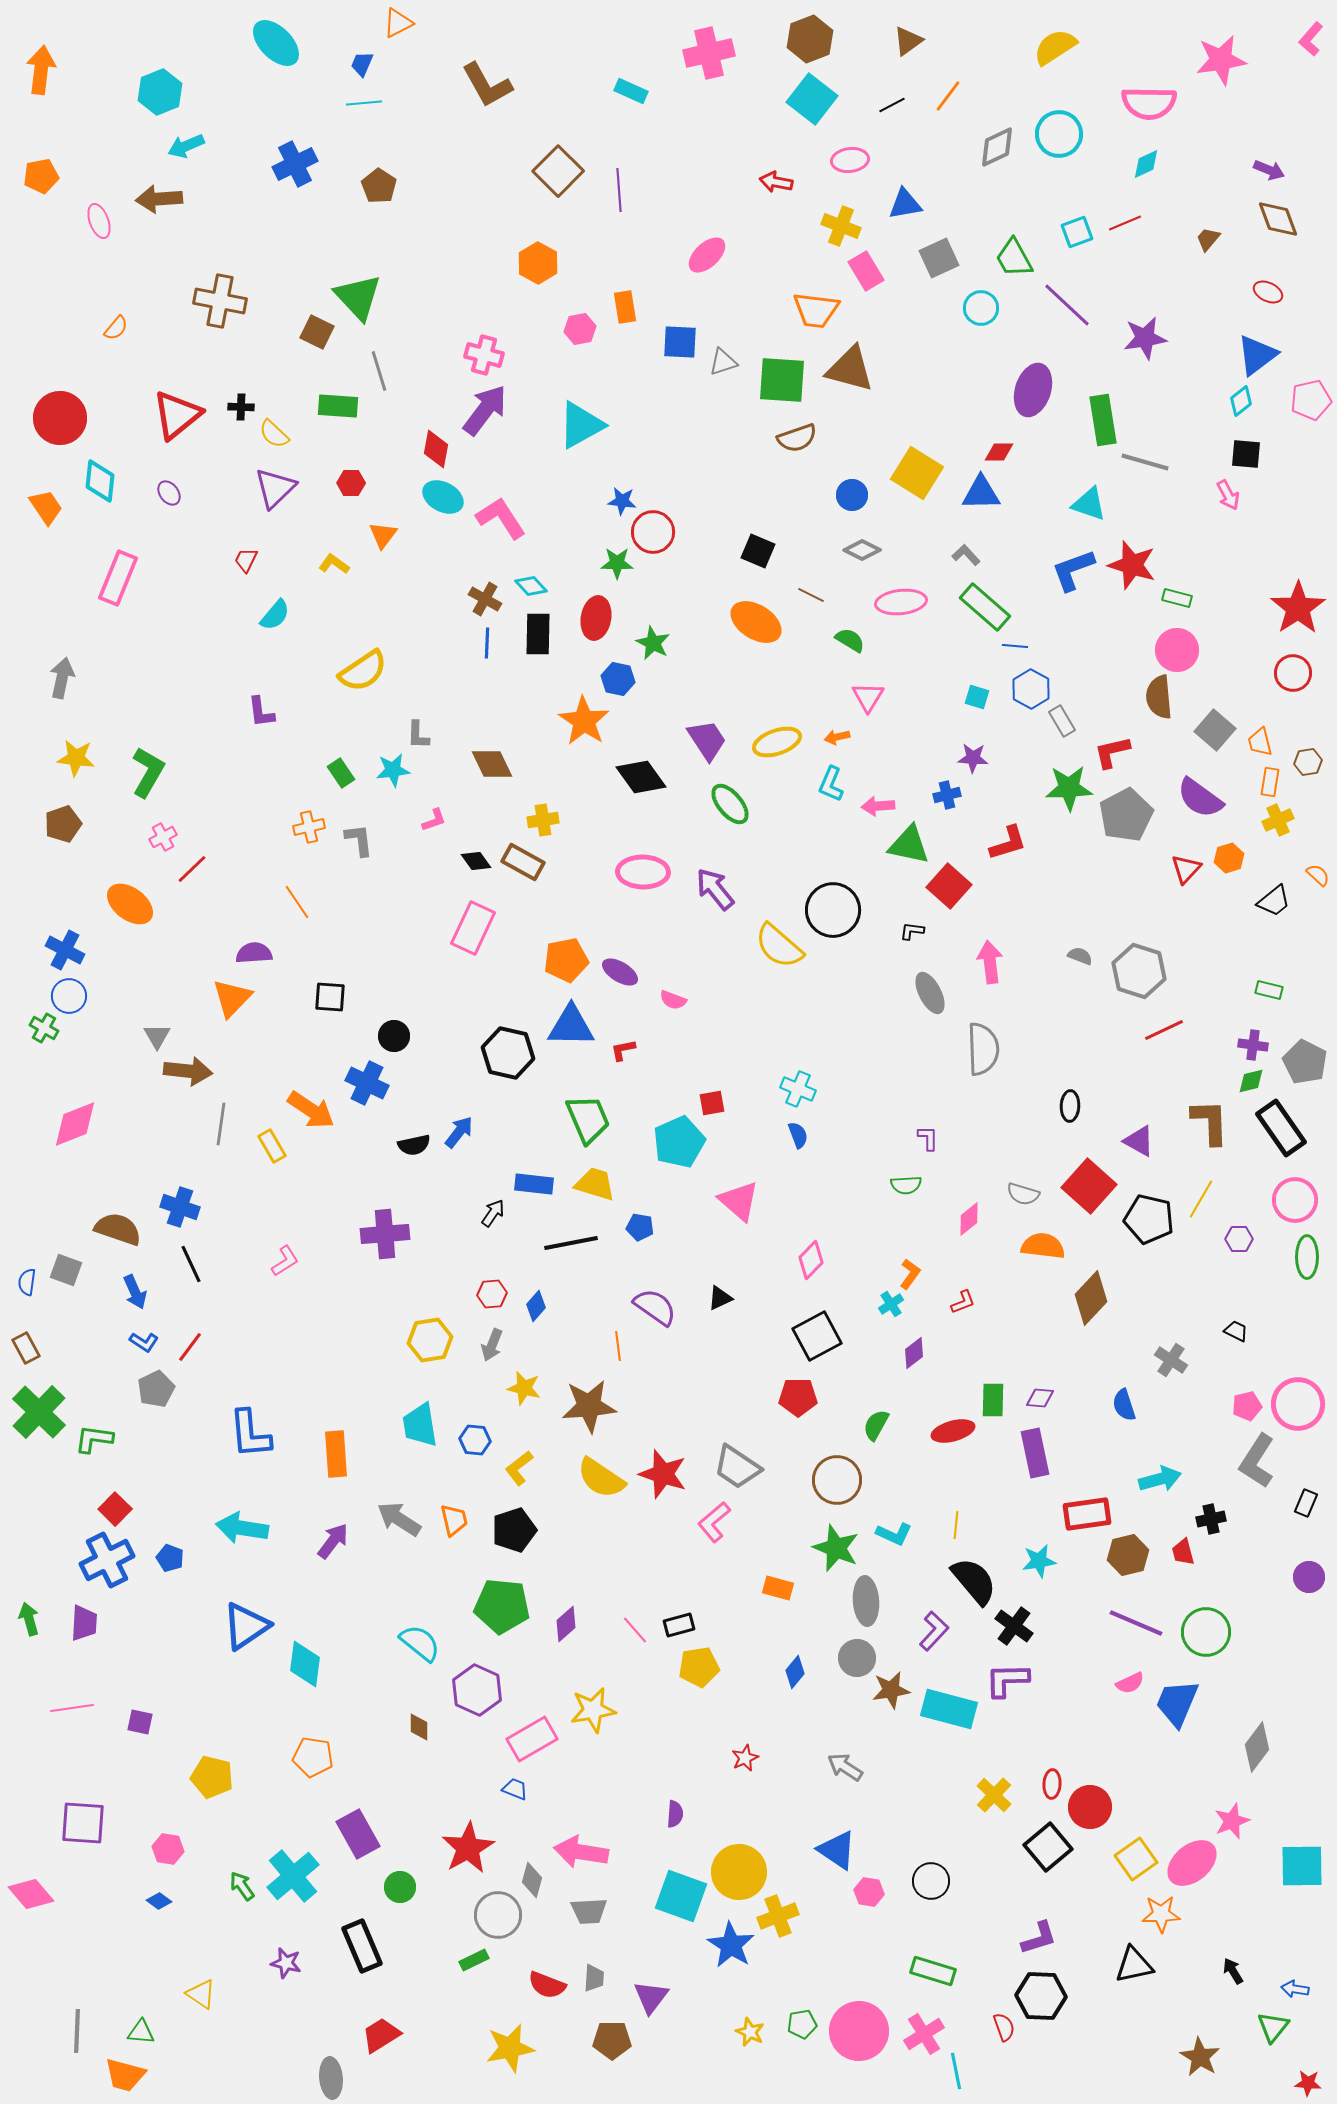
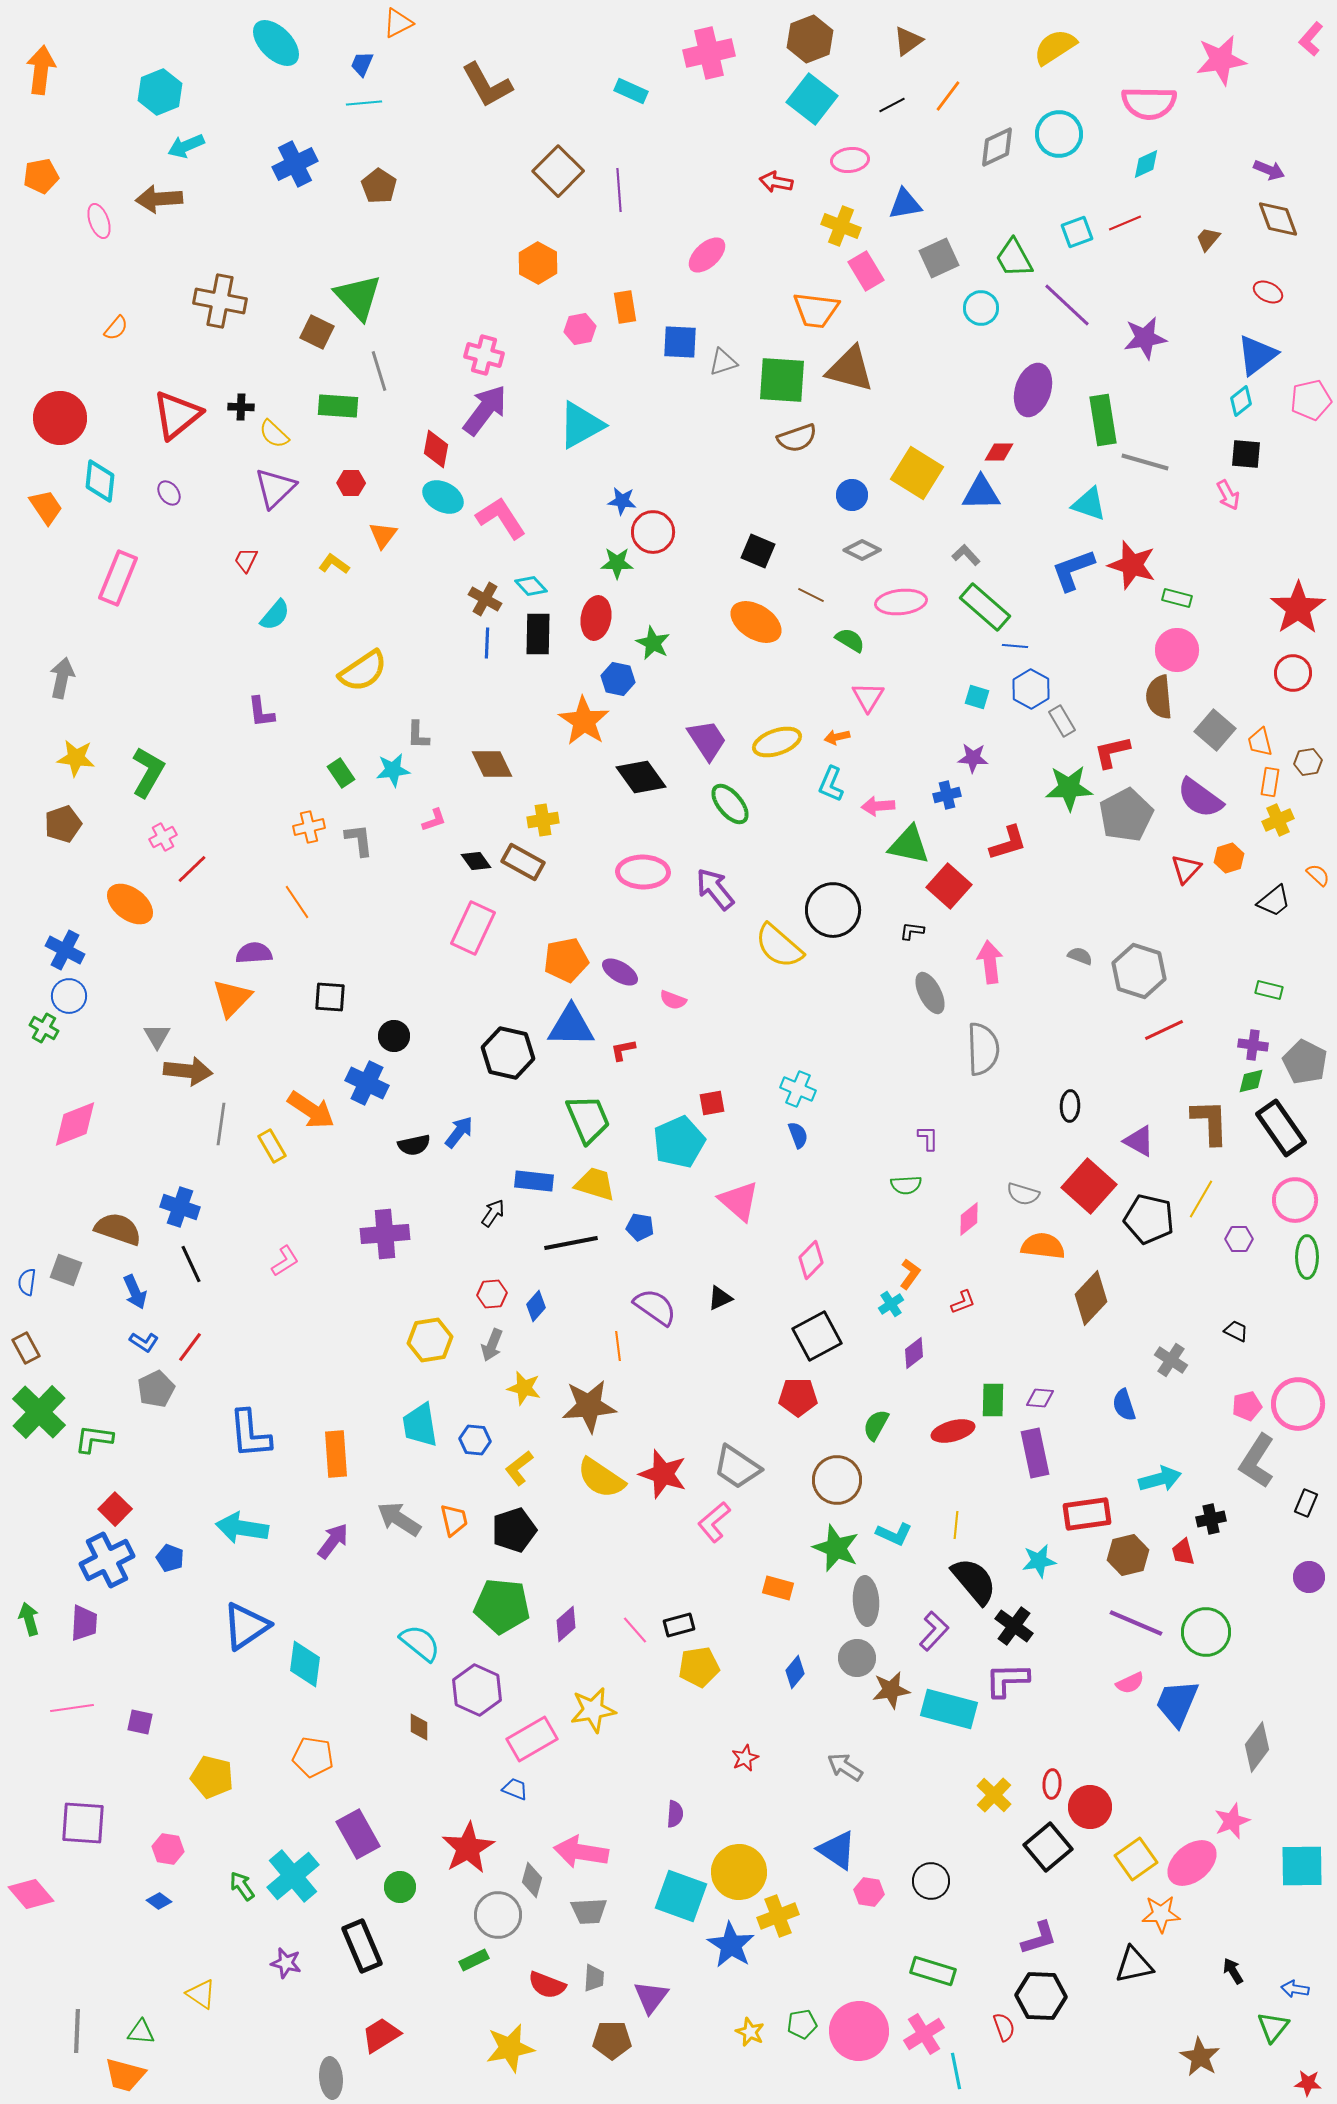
blue rectangle at (534, 1184): moved 3 px up
